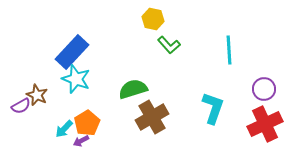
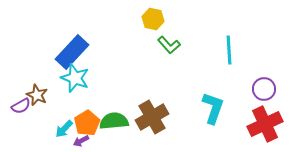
cyan star: moved 1 px left, 1 px up
green semicircle: moved 19 px left, 32 px down; rotated 12 degrees clockwise
